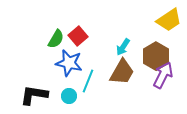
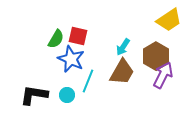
red square: rotated 36 degrees counterclockwise
blue star: moved 2 px right, 4 px up; rotated 12 degrees clockwise
cyan circle: moved 2 px left, 1 px up
